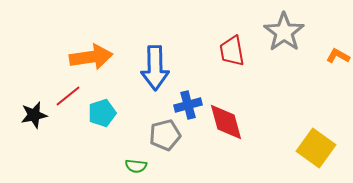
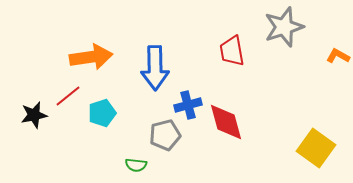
gray star: moved 5 px up; rotated 18 degrees clockwise
green semicircle: moved 1 px up
